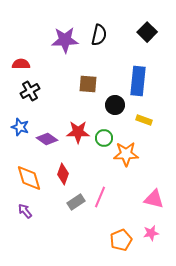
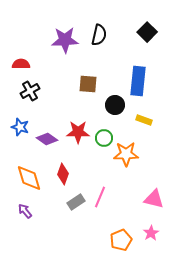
pink star: rotated 21 degrees counterclockwise
